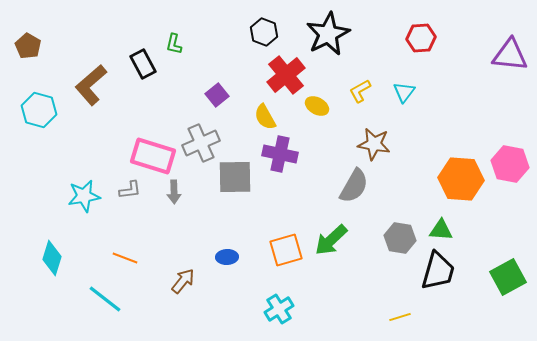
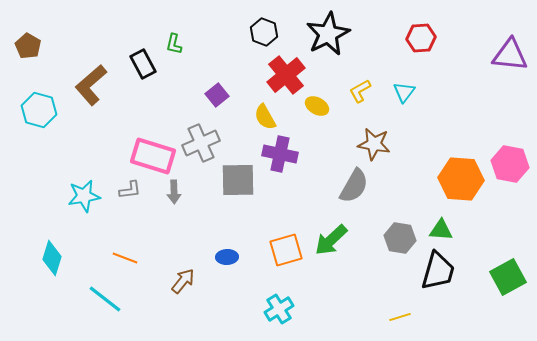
gray square: moved 3 px right, 3 px down
